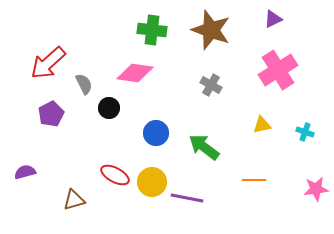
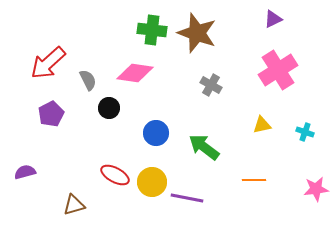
brown star: moved 14 px left, 3 px down
gray semicircle: moved 4 px right, 4 px up
brown triangle: moved 5 px down
